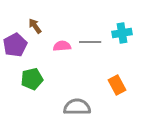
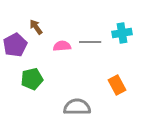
brown arrow: moved 1 px right, 1 px down
